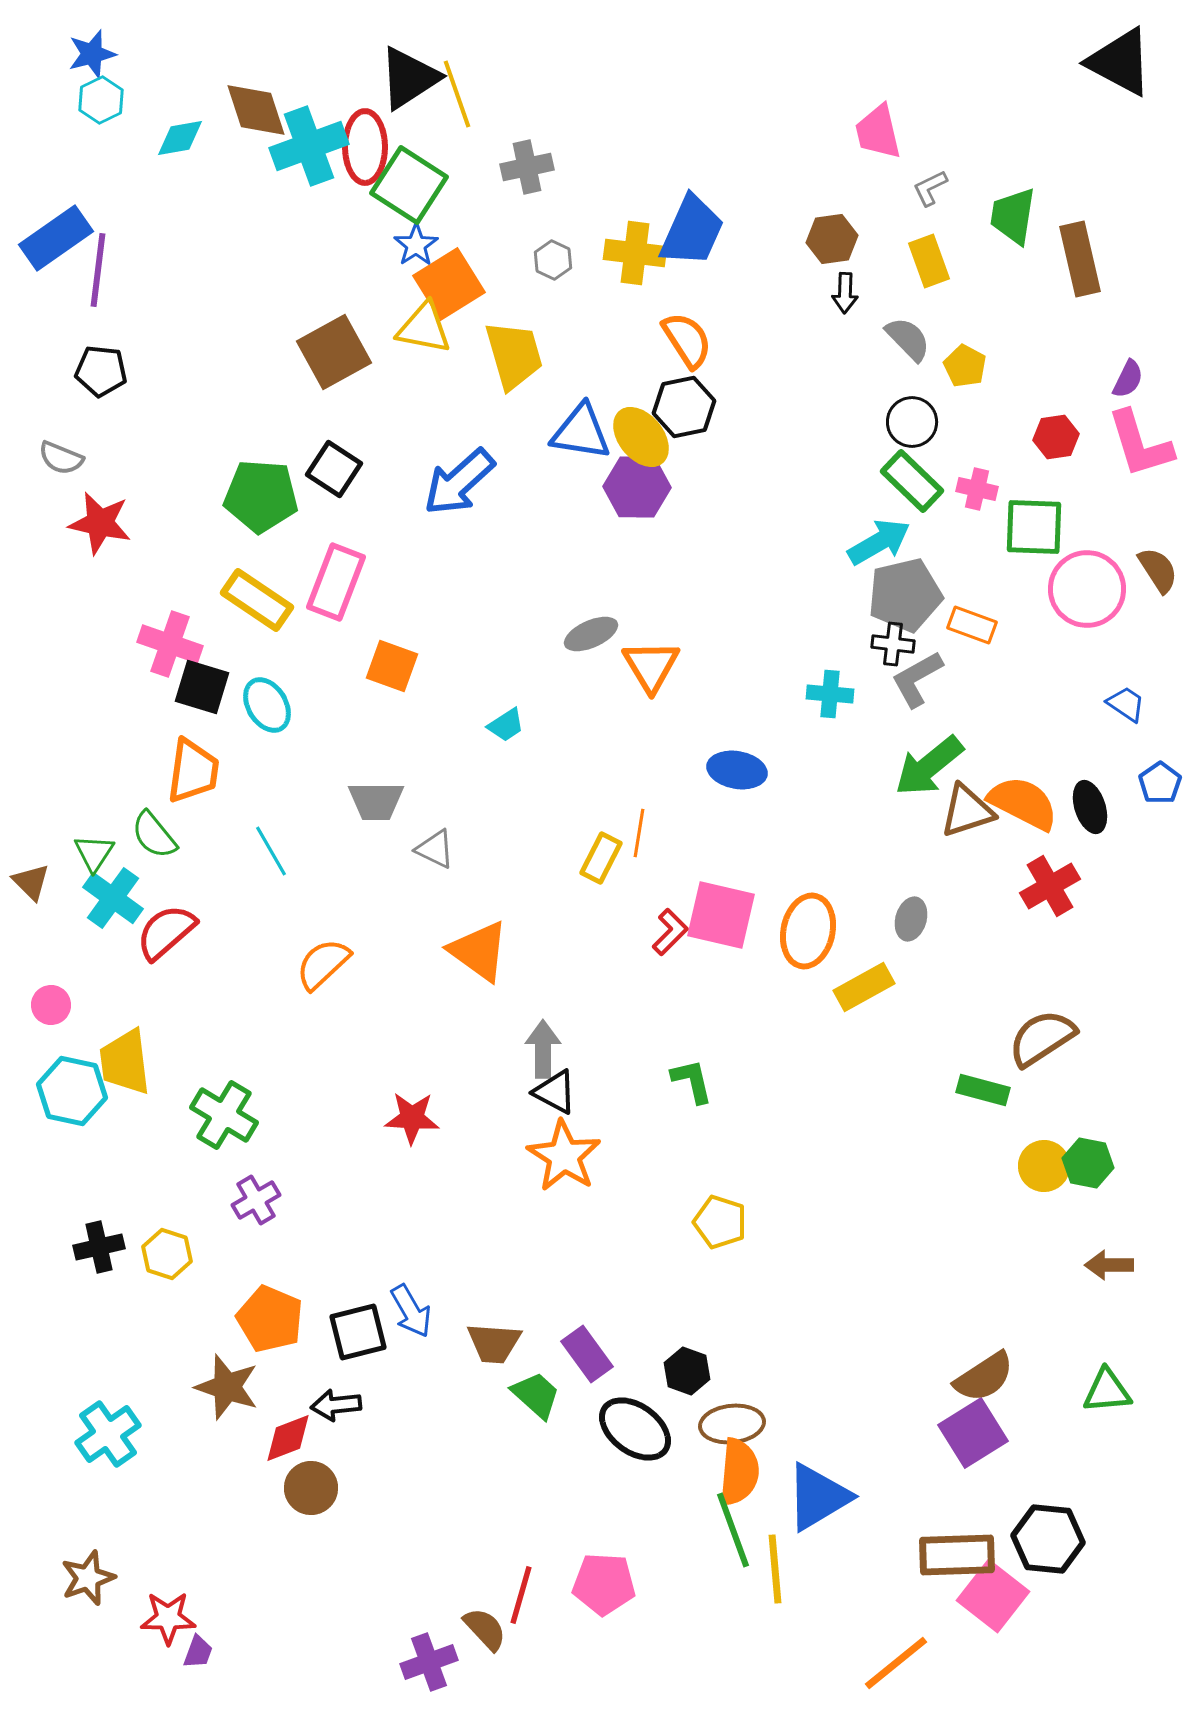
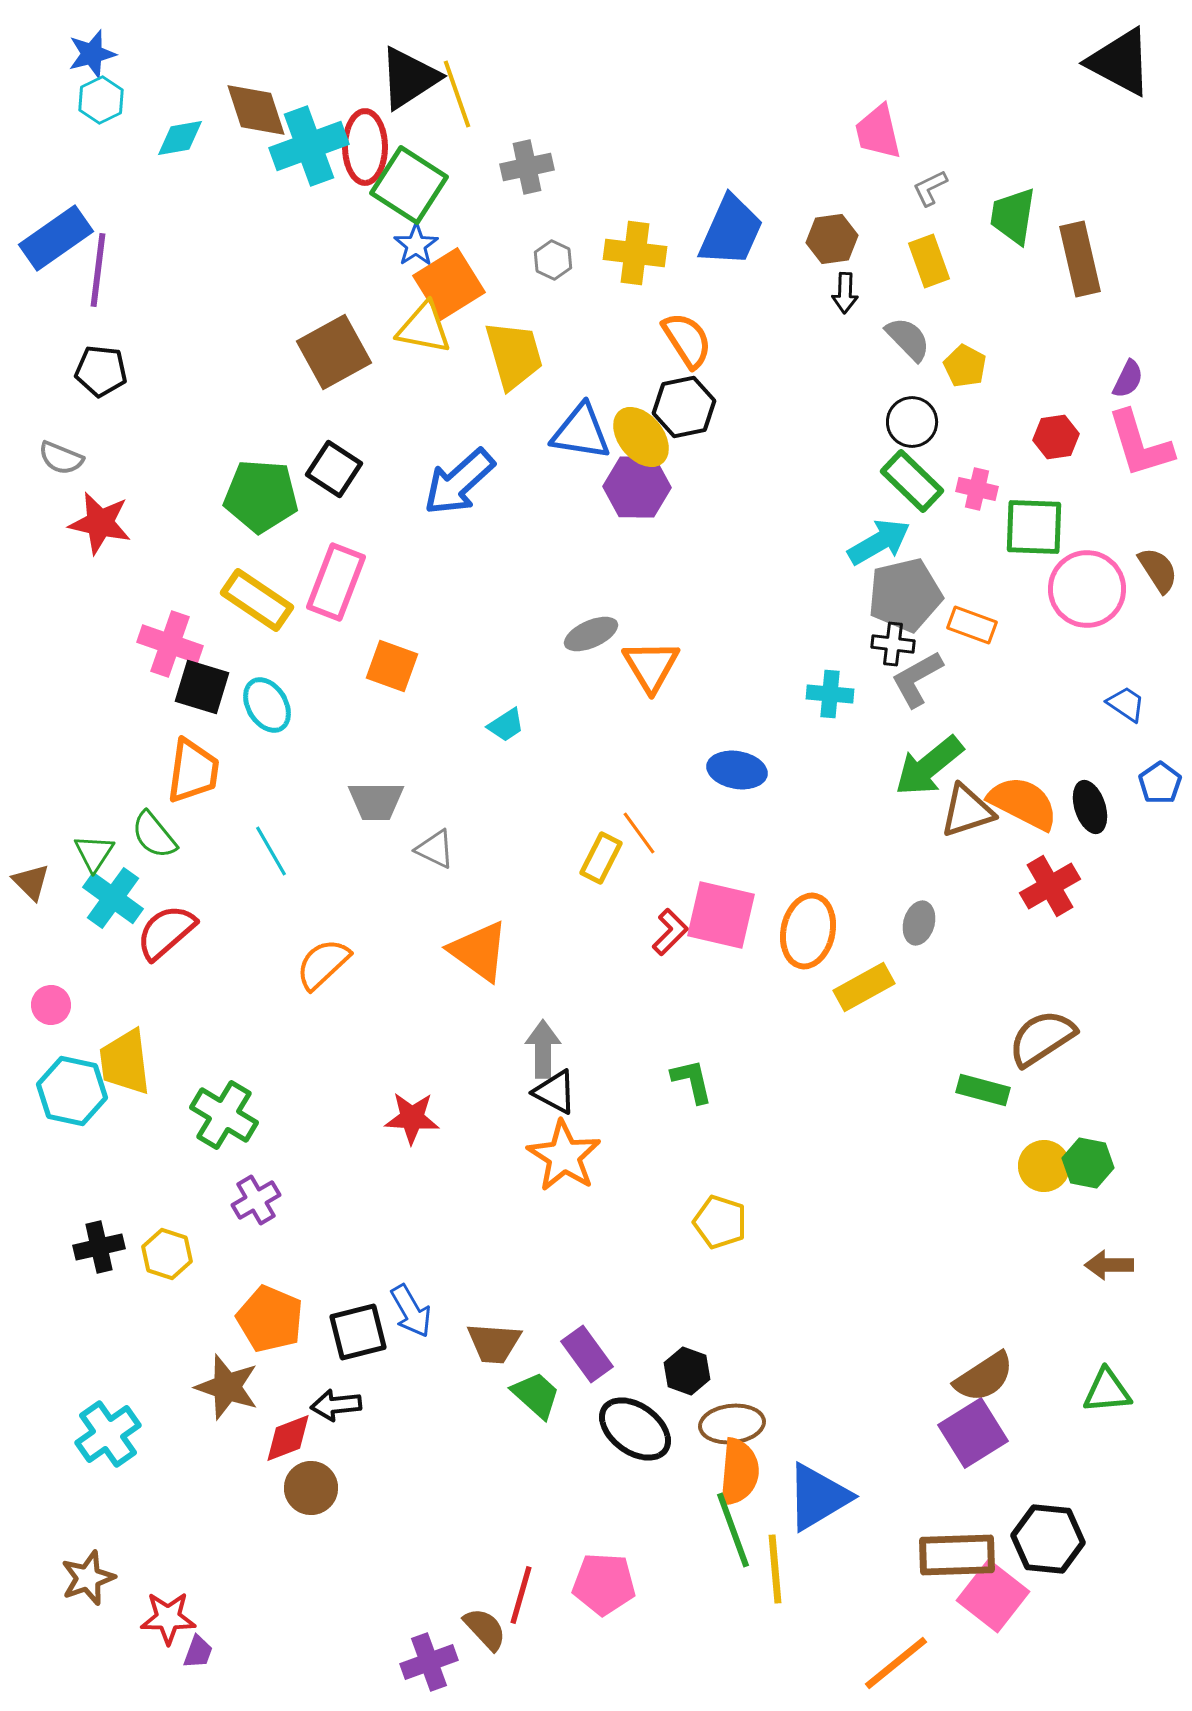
blue trapezoid at (692, 231): moved 39 px right
orange line at (639, 833): rotated 45 degrees counterclockwise
gray ellipse at (911, 919): moved 8 px right, 4 px down
